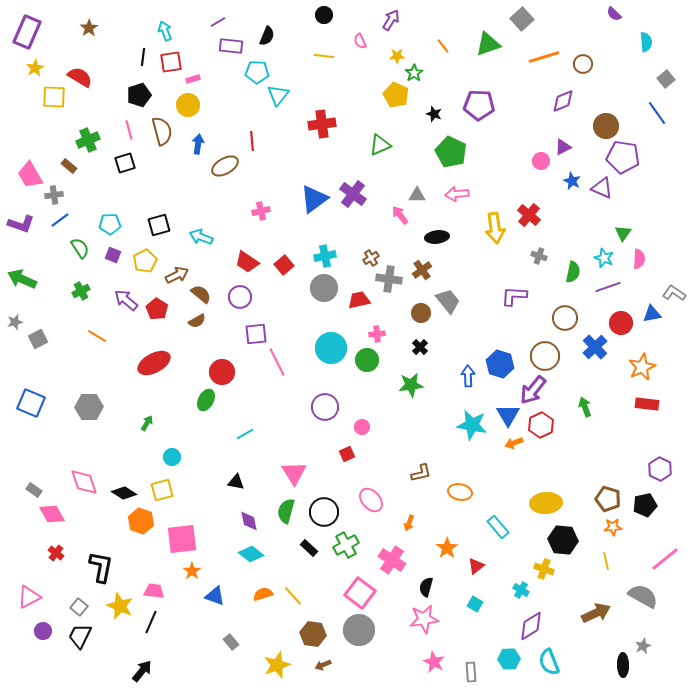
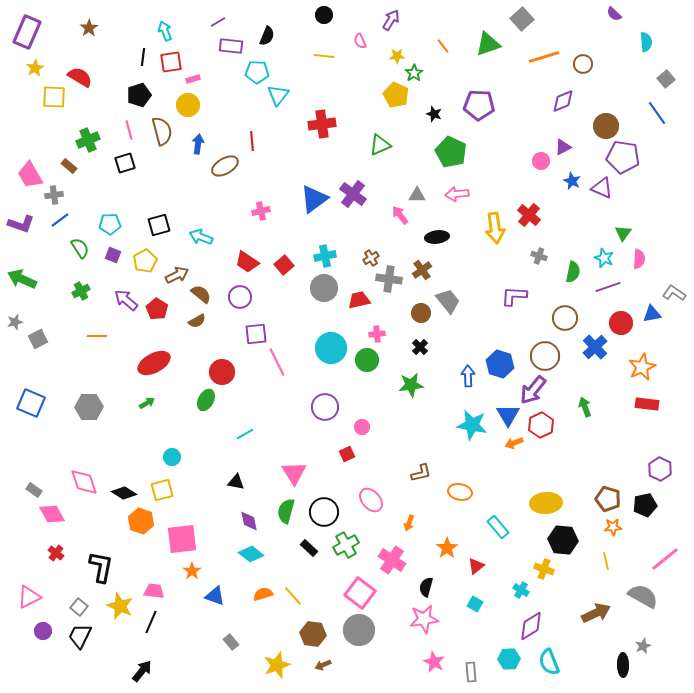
orange line at (97, 336): rotated 30 degrees counterclockwise
green arrow at (147, 423): moved 20 px up; rotated 28 degrees clockwise
